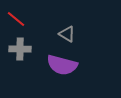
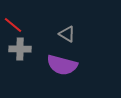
red line: moved 3 px left, 6 px down
